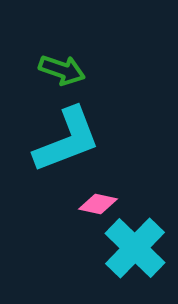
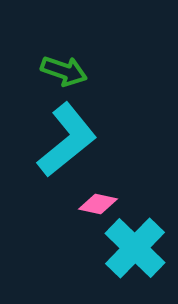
green arrow: moved 2 px right, 1 px down
cyan L-shape: rotated 18 degrees counterclockwise
